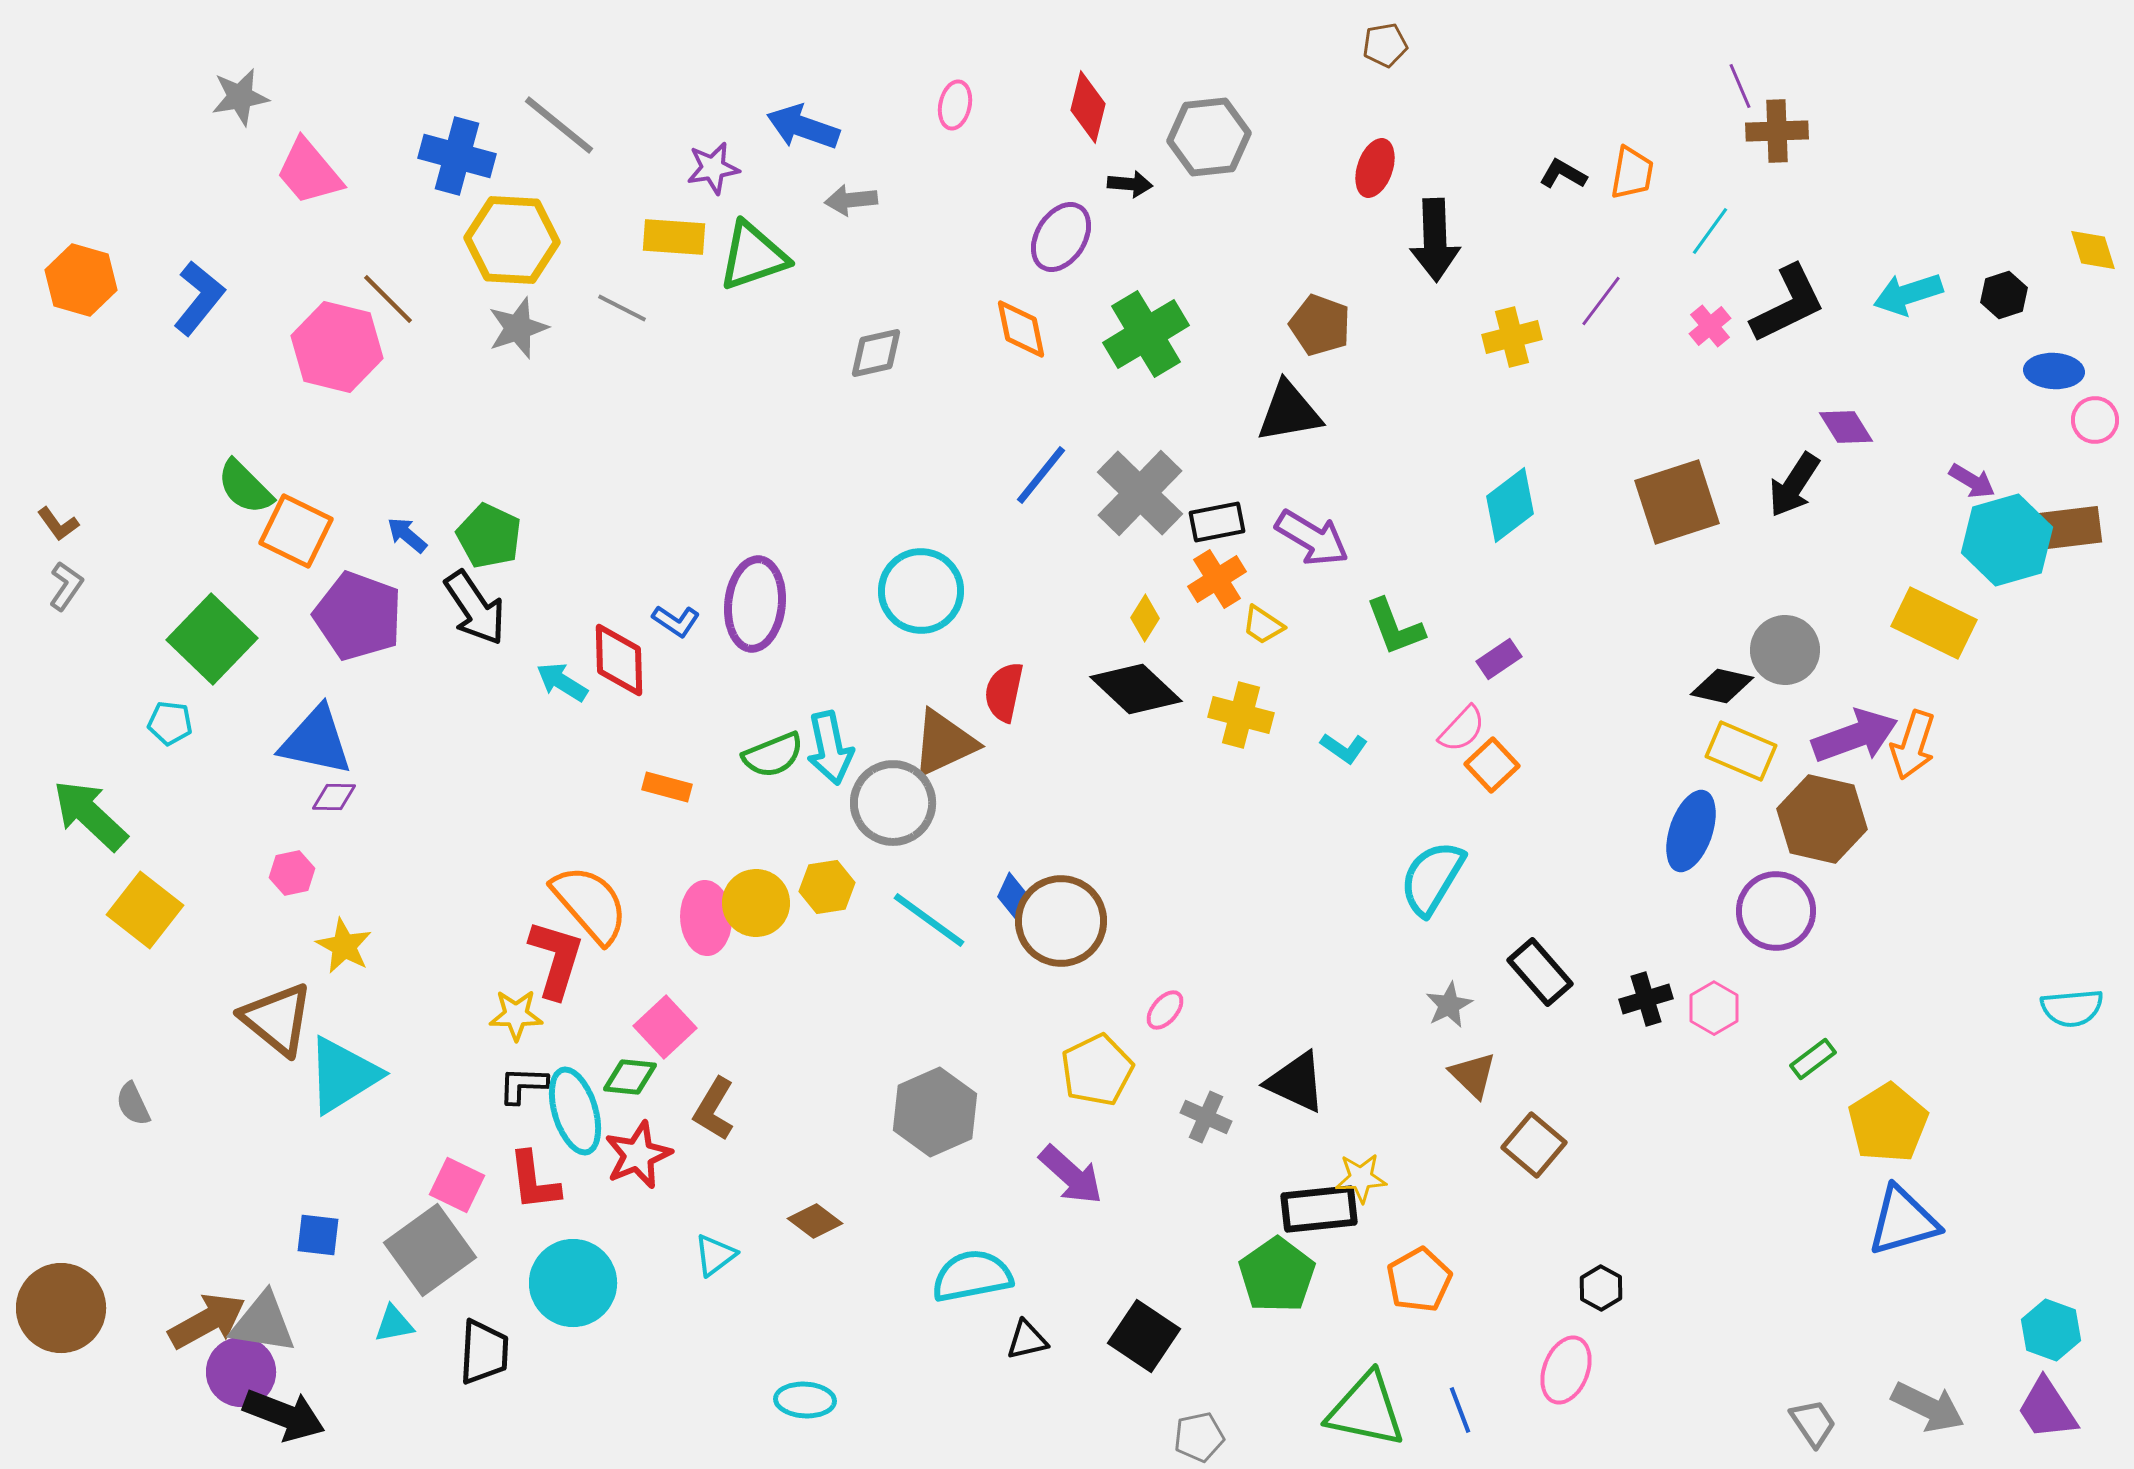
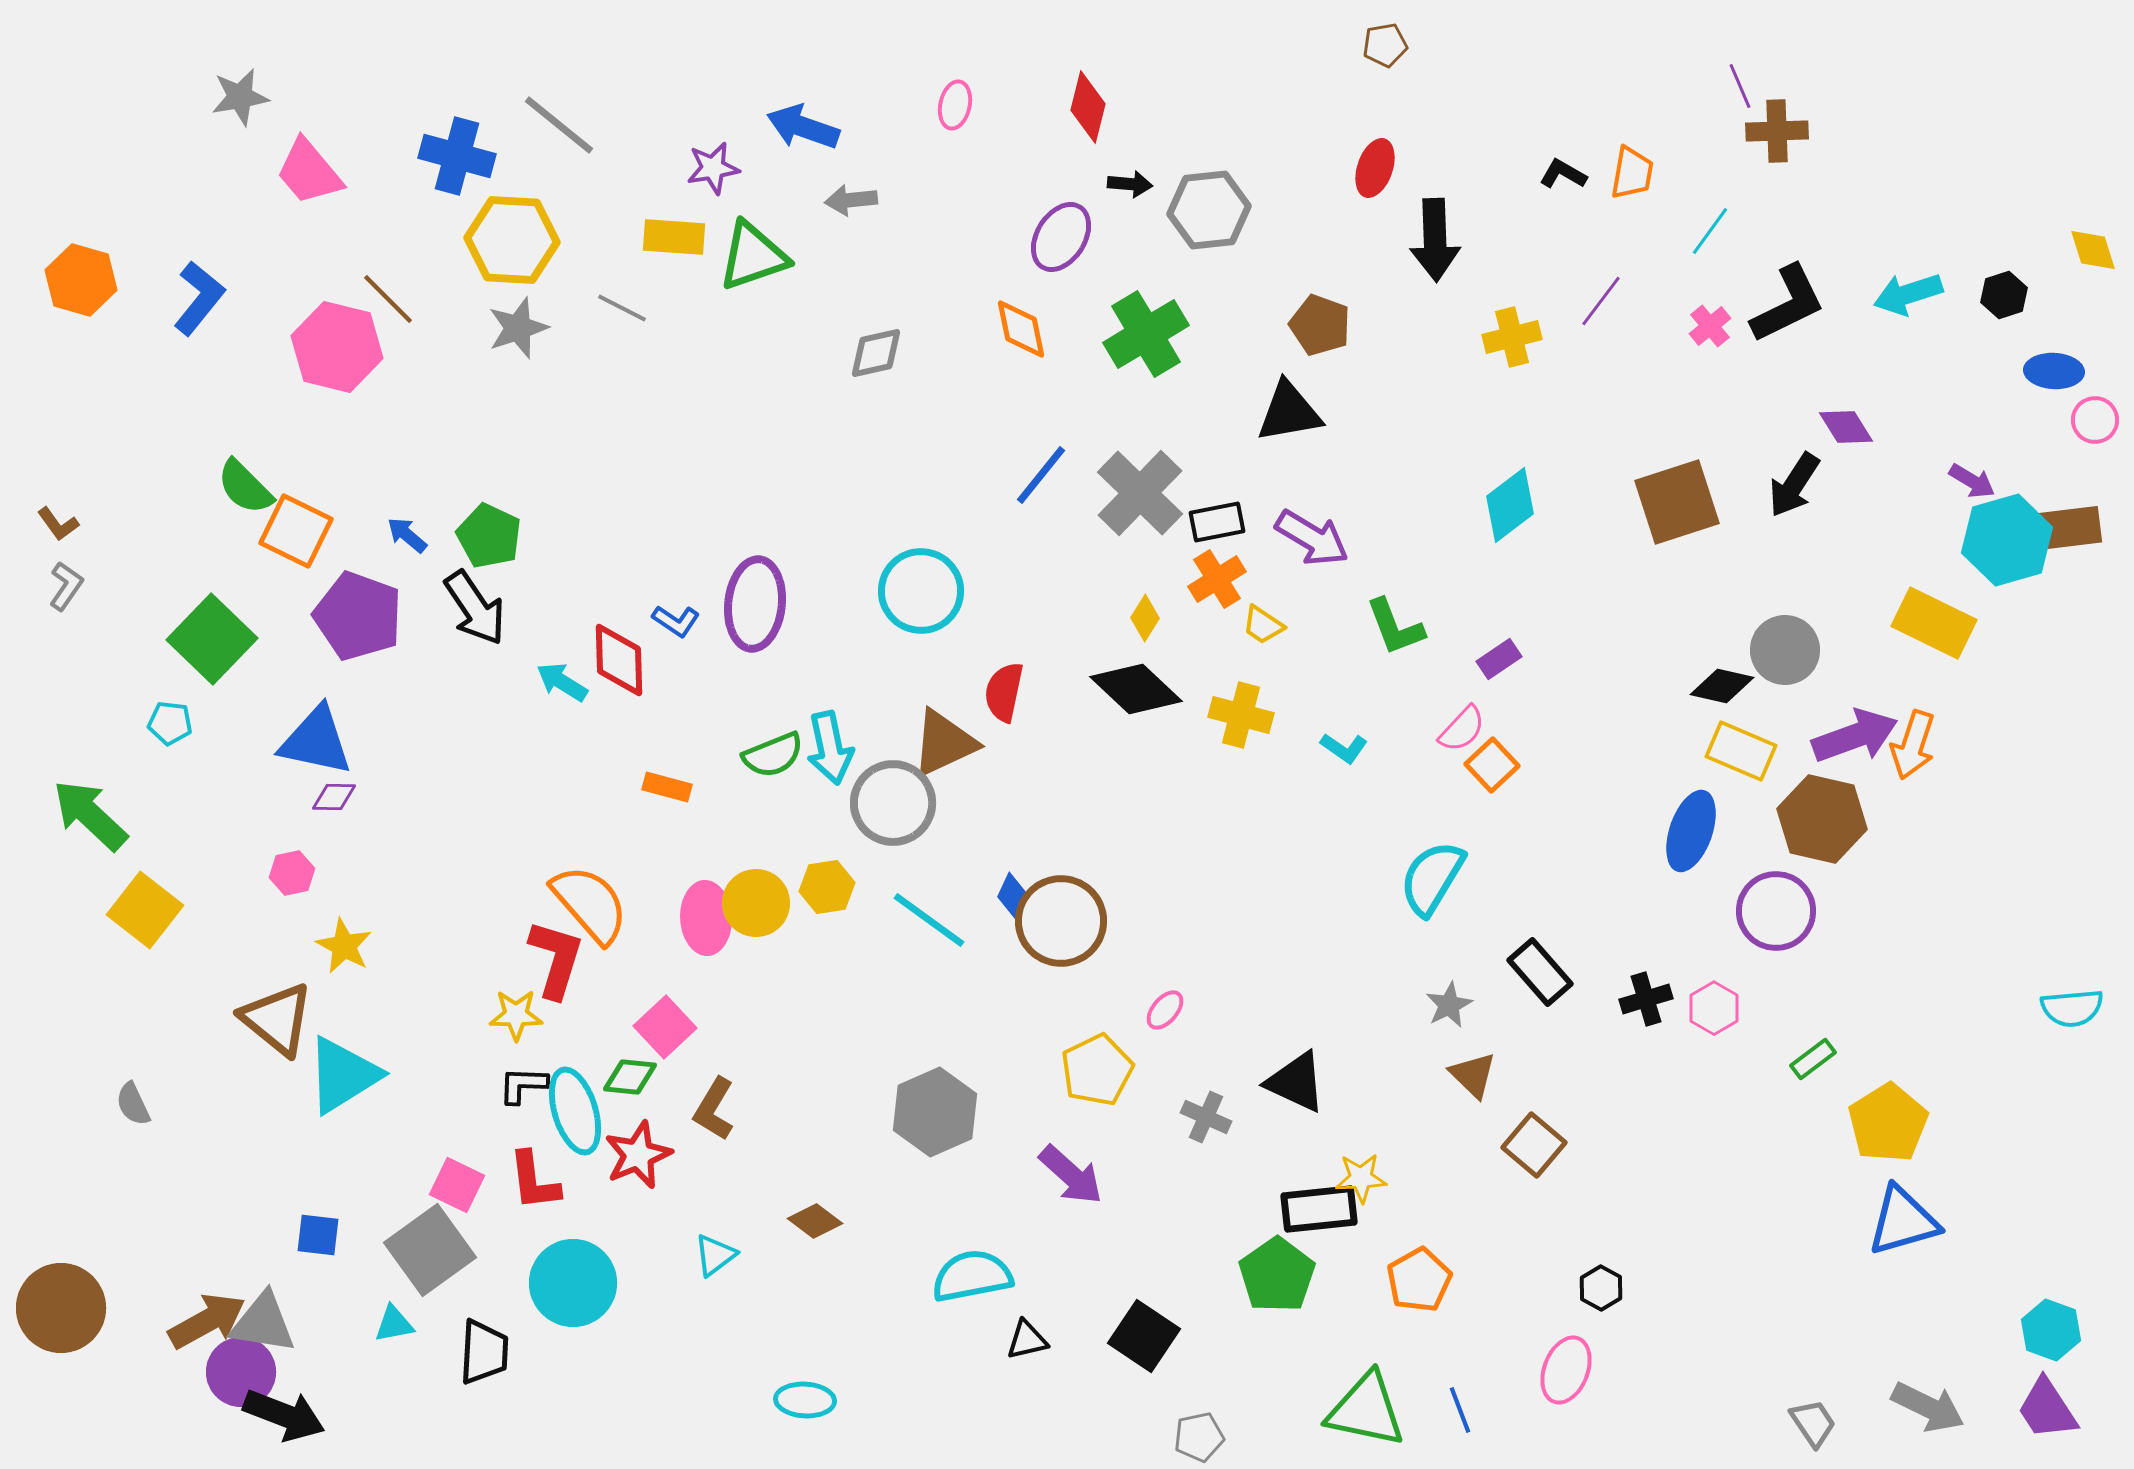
gray hexagon at (1209, 137): moved 73 px down
